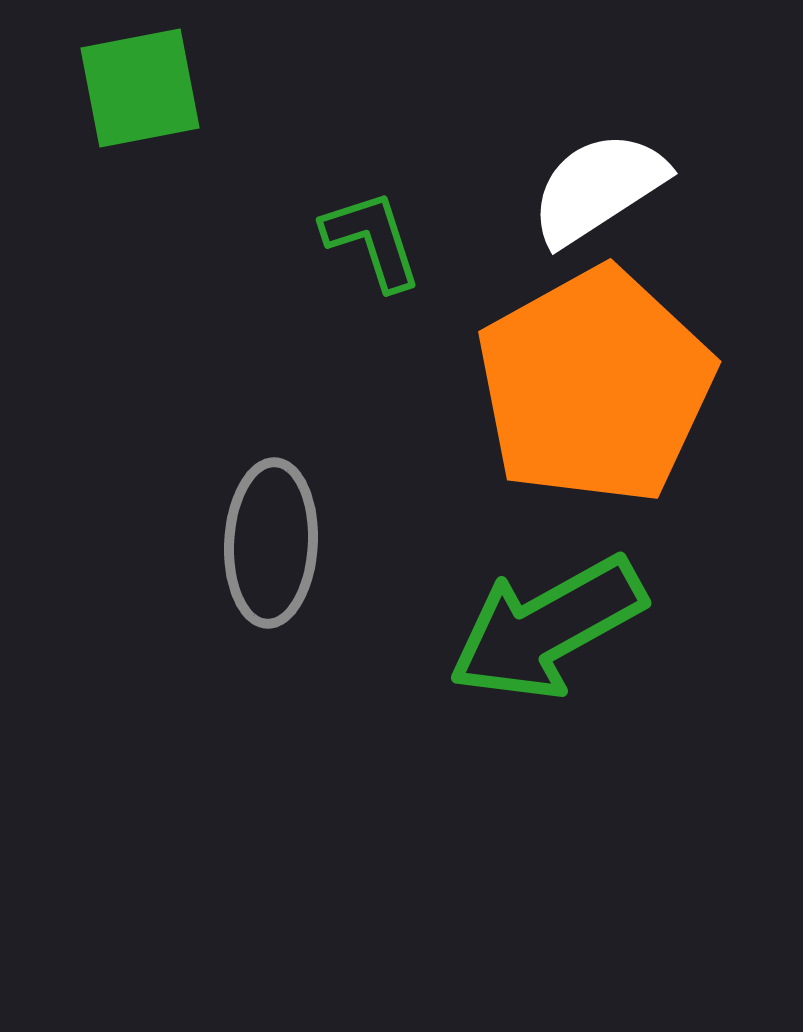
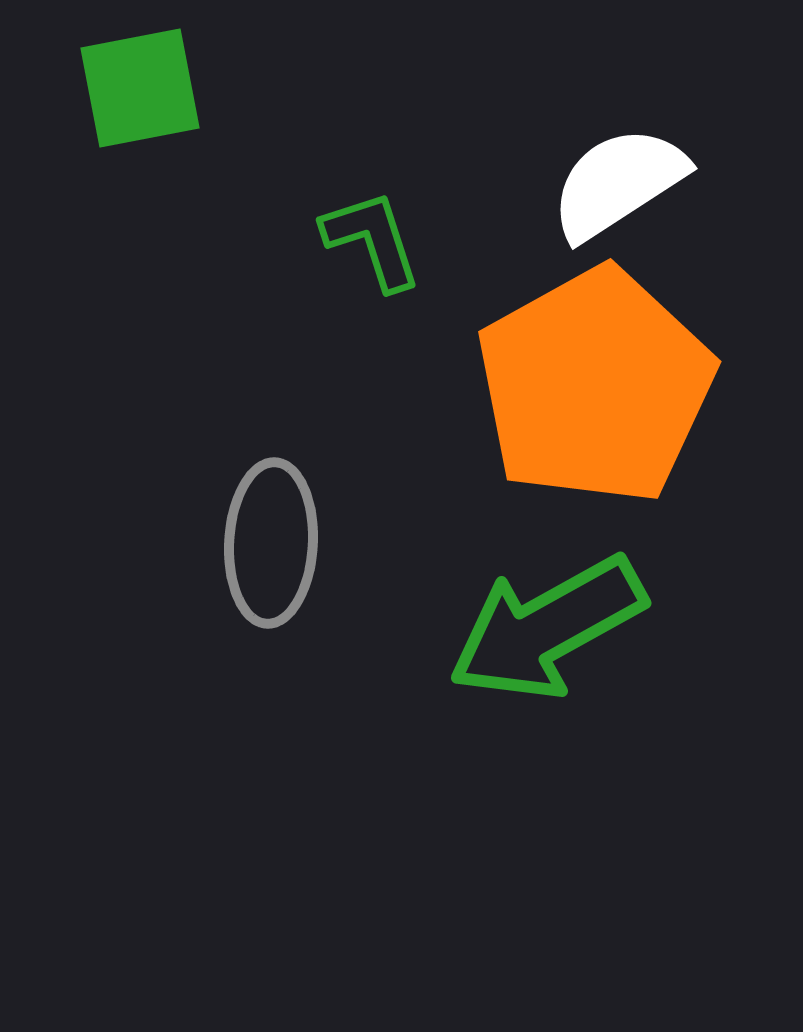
white semicircle: moved 20 px right, 5 px up
